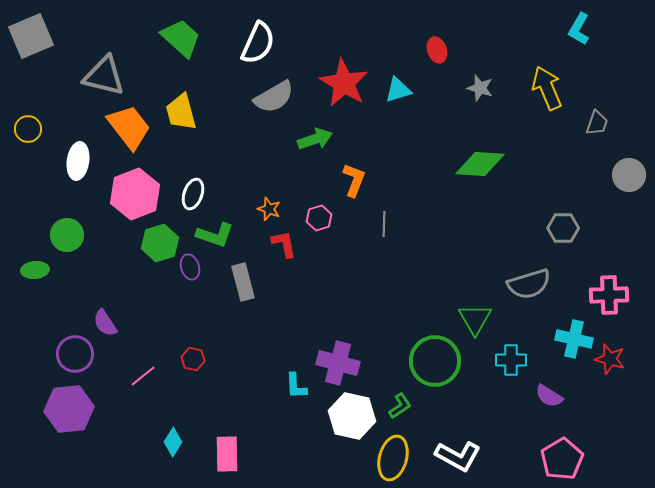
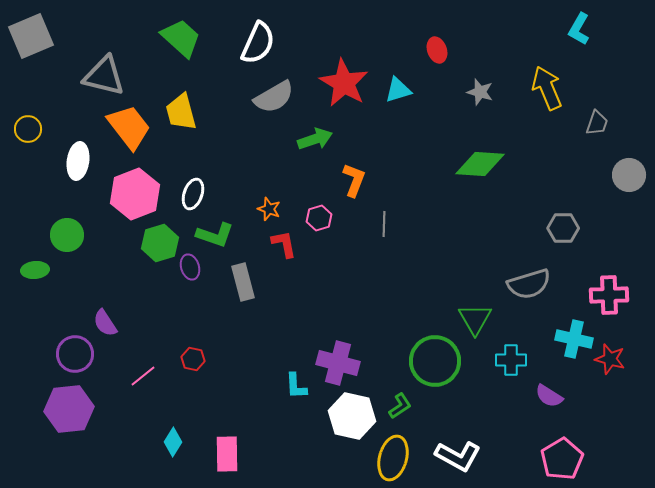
gray star at (480, 88): moved 4 px down
